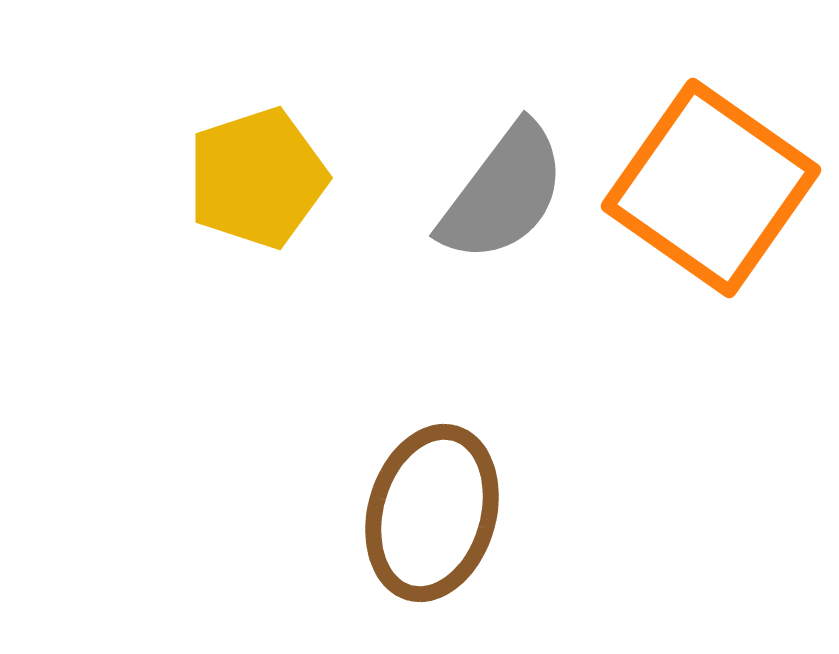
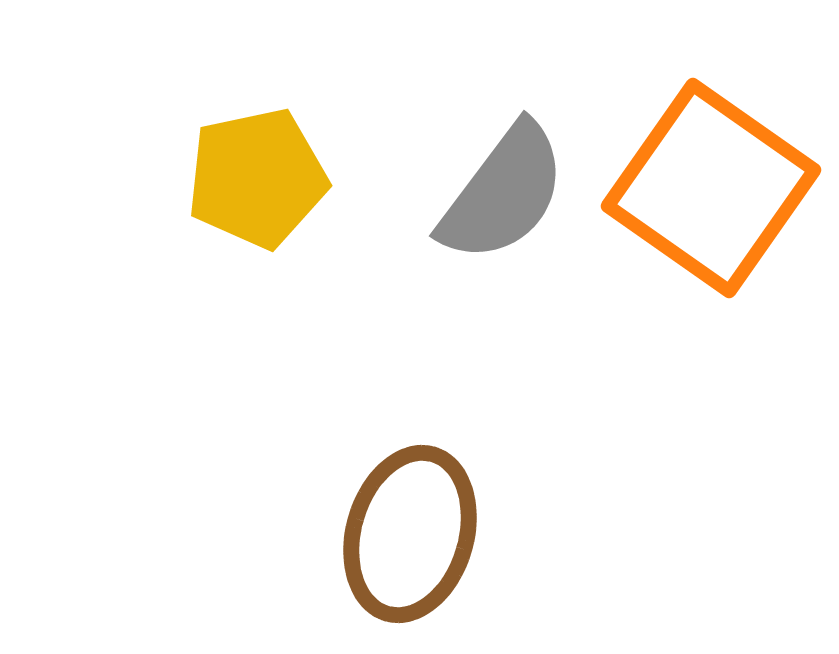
yellow pentagon: rotated 6 degrees clockwise
brown ellipse: moved 22 px left, 21 px down
